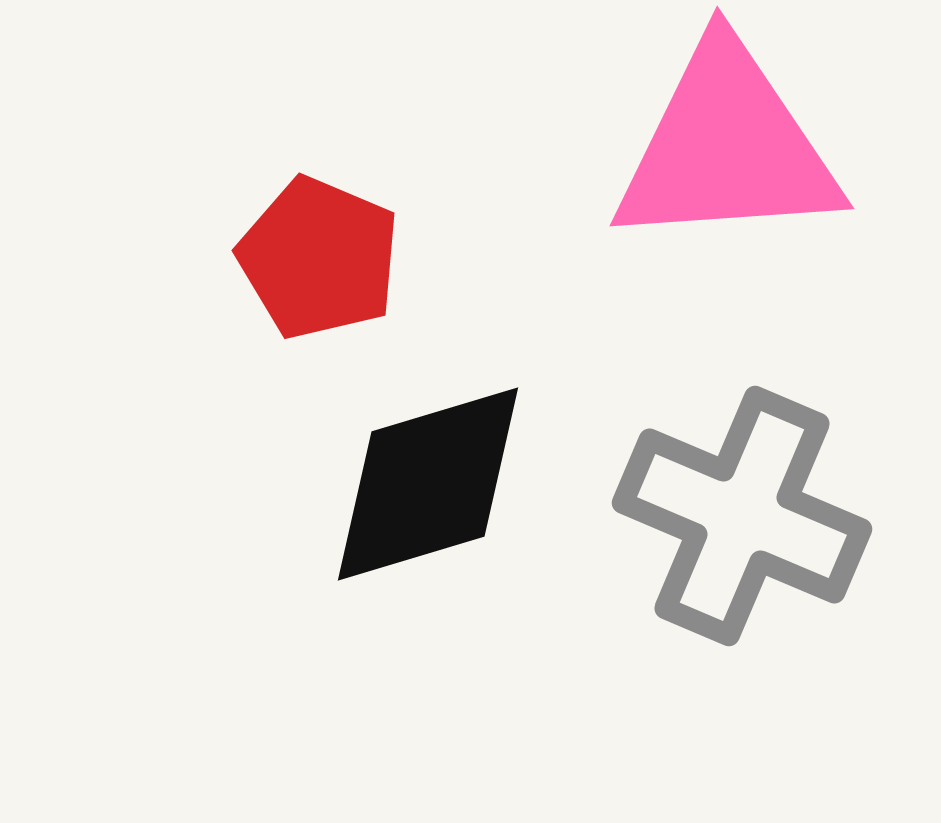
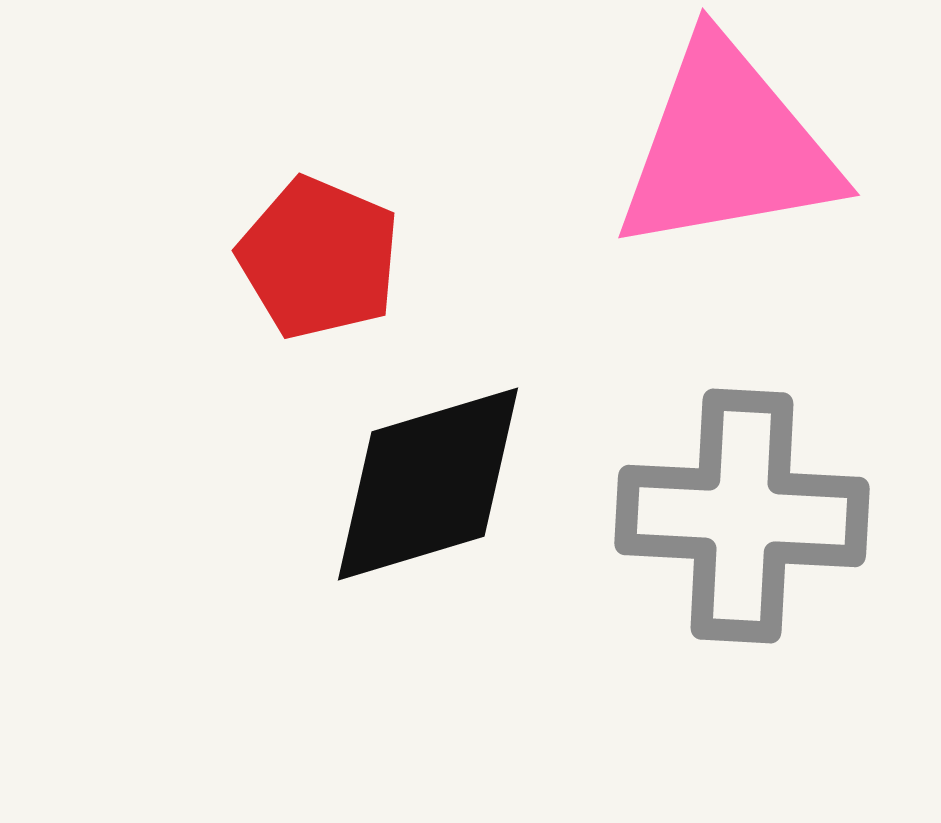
pink triangle: rotated 6 degrees counterclockwise
gray cross: rotated 20 degrees counterclockwise
